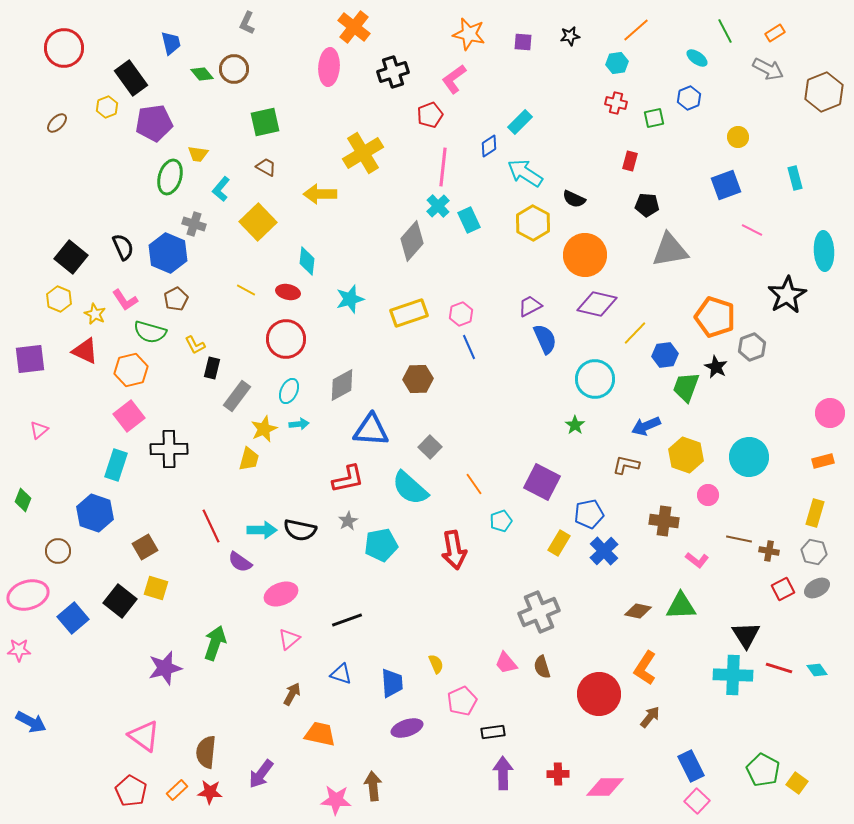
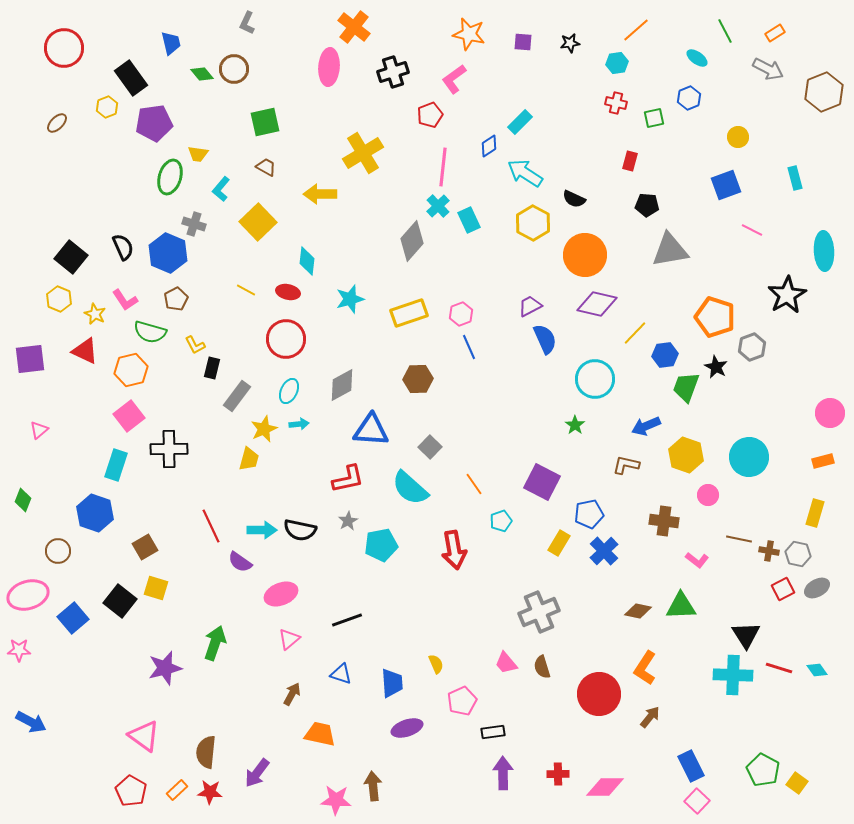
black star at (570, 36): moved 7 px down
gray hexagon at (814, 552): moved 16 px left, 2 px down
purple arrow at (261, 774): moved 4 px left, 1 px up
